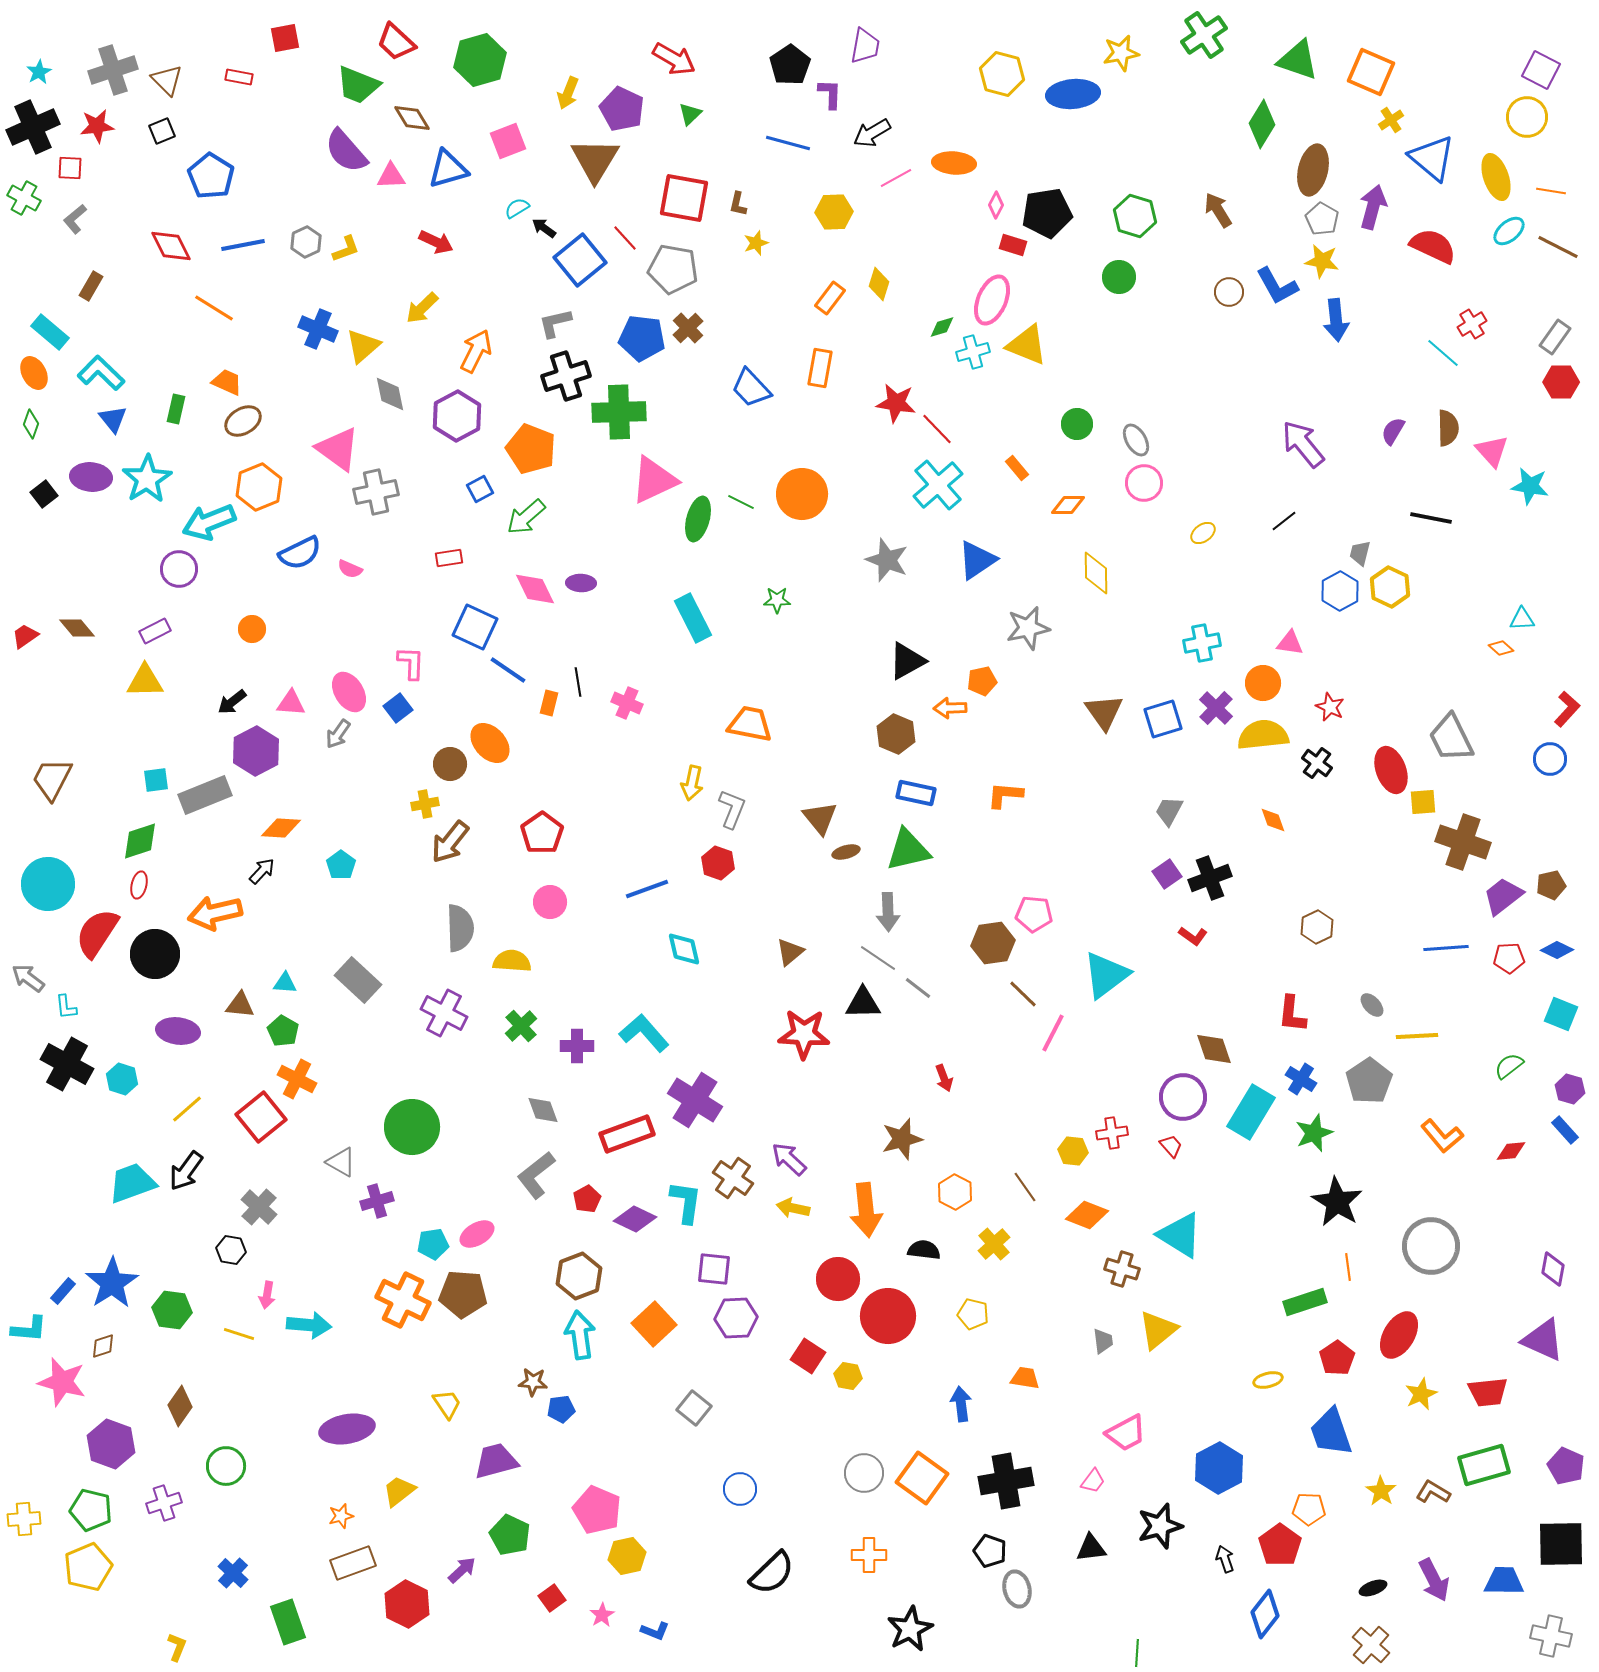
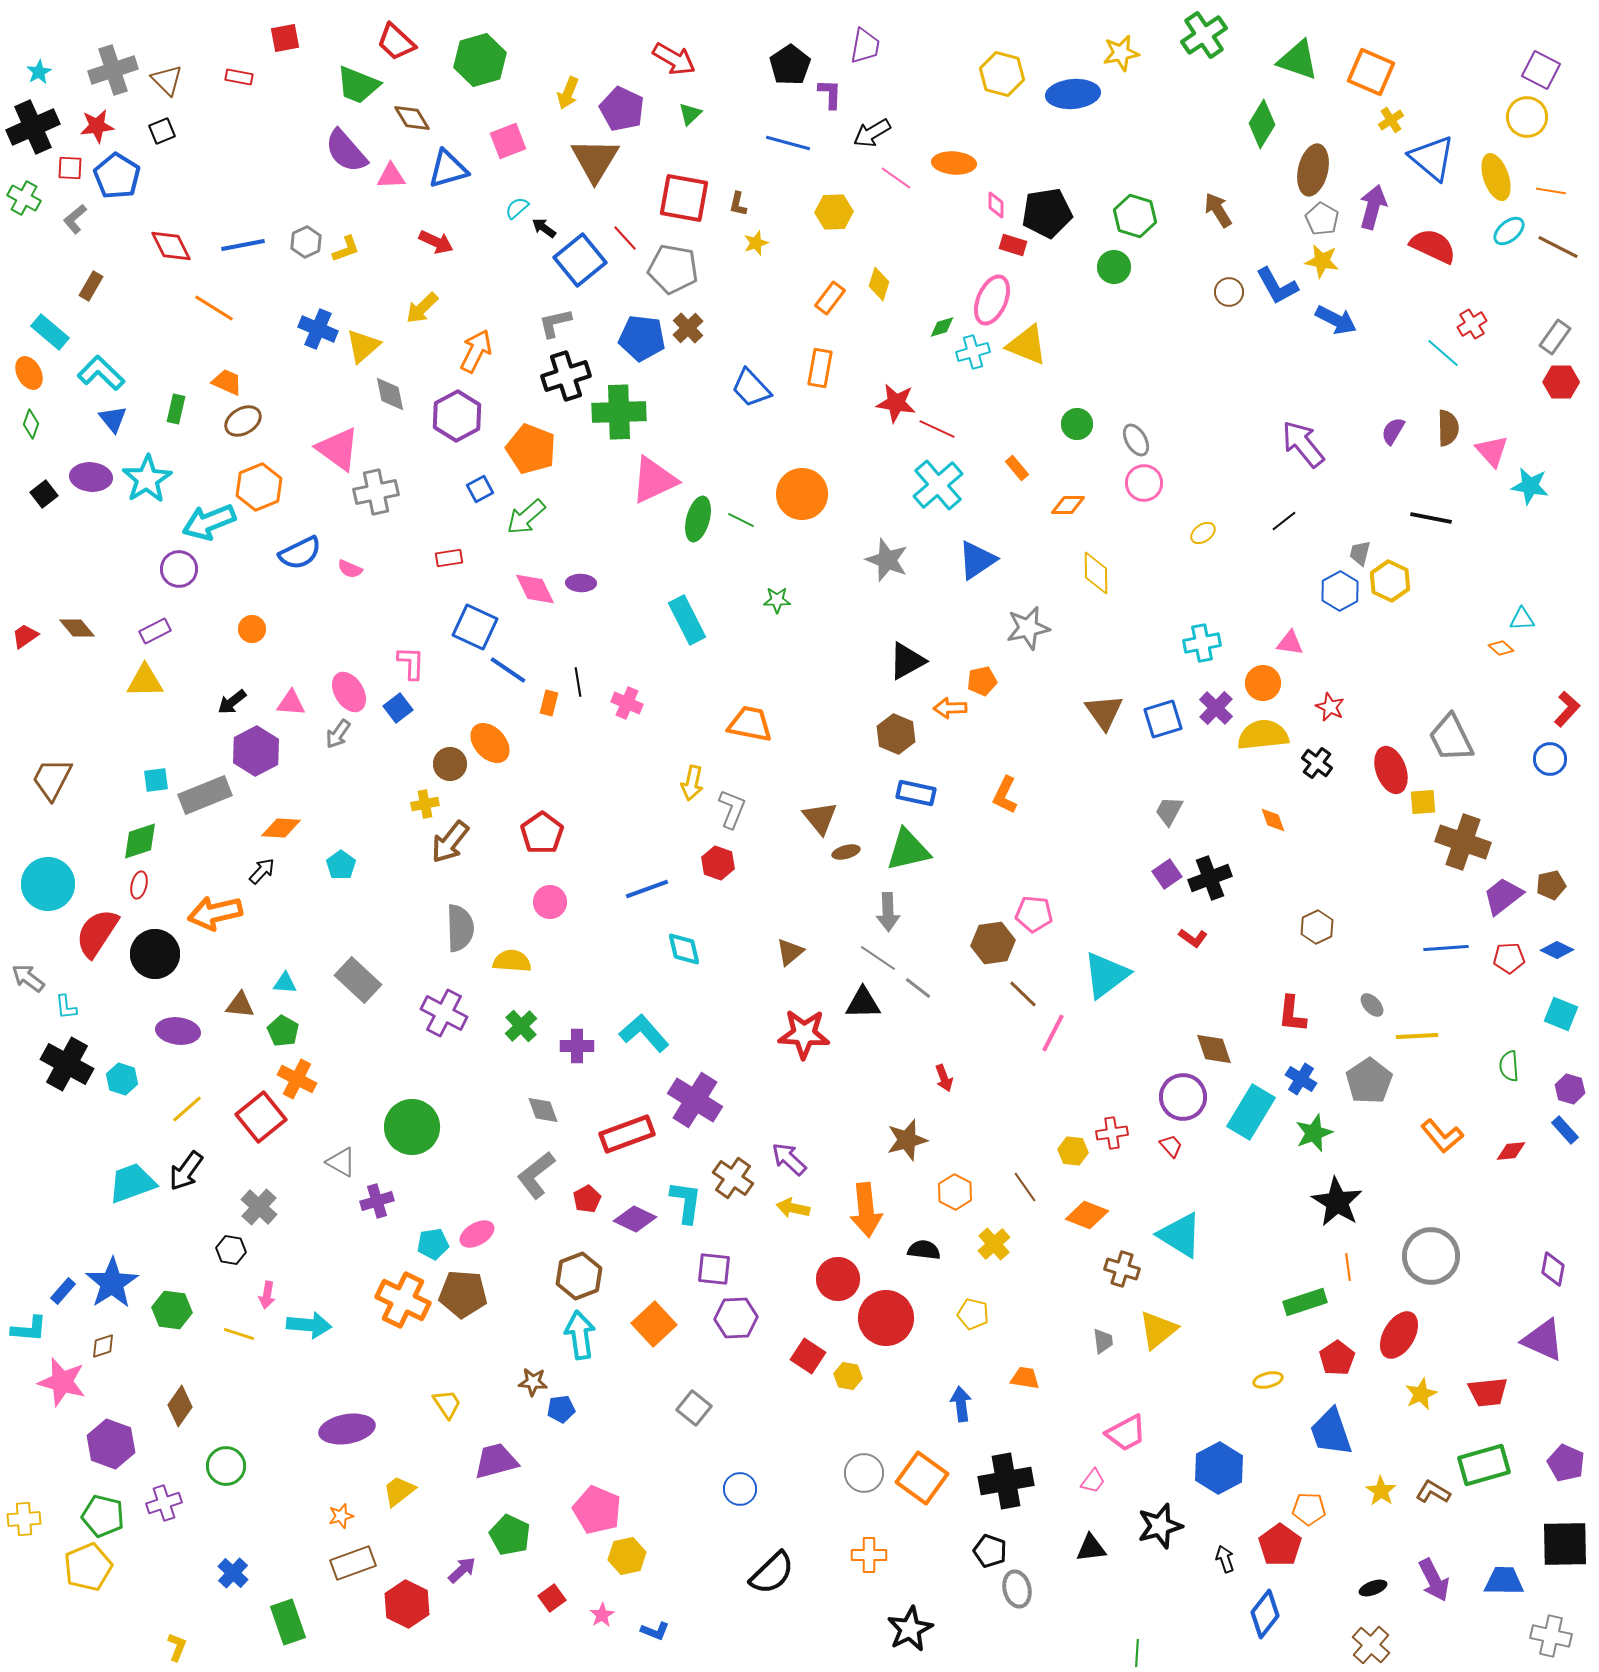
blue pentagon at (211, 176): moved 94 px left
pink line at (896, 178): rotated 64 degrees clockwise
pink diamond at (996, 205): rotated 28 degrees counterclockwise
cyan semicircle at (517, 208): rotated 10 degrees counterclockwise
green circle at (1119, 277): moved 5 px left, 10 px up
blue arrow at (1336, 320): rotated 57 degrees counterclockwise
orange ellipse at (34, 373): moved 5 px left
red line at (937, 429): rotated 21 degrees counterclockwise
green line at (741, 502): moved 18 px down
yellow hexagon at (1390, 587): moved 6 px up
cyan rectangle at (693, 618): moved 6 px left, 2 px down
orange L-shape at (1005, 795): rotated 69 degrees counterclockwise
red L-shape at (1193, 936): moved 2 px down
green semicircle at (1509, 1066): rotated 56 degrees counterclockwise
brown star at (902, 1139): moved 5 px right, 1 px down
gray circle at (1431, 1246): moved 10 px down
red circle at (888, 1316): moved 2 px left, 2 px down
purple pentagon at (1566, 1466): moved 3 px up
green pentagon at (91, 1510): moved 12 px right, 6 px down
black square at (1561, 1544): moved 4 px right
